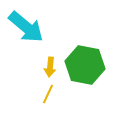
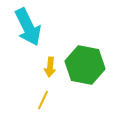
cyan arrow: moved 2 px right; rotated 24 degrees clockwise
yellow line: moved 5 px left, 6 px down
